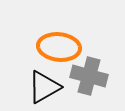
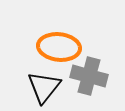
black triangle: rotated 21 degrees counterclockwise
